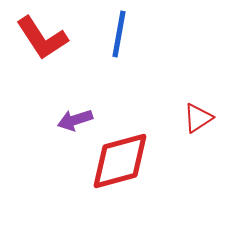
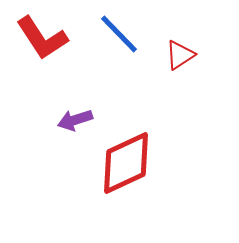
blue line: rotated 54 degrees counterclockwise
red triangle: moved 18 px left, 63 px up
red diamond: moved 6 px right, 2 px down; rotated 10 degrees counterclockwise
